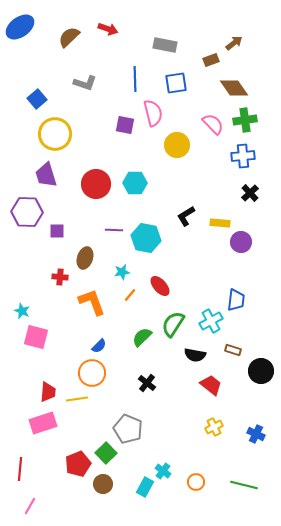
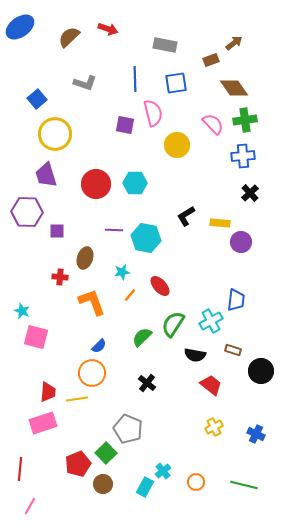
cyan cross at (163, 471): rotated 14 degrees clockwise
